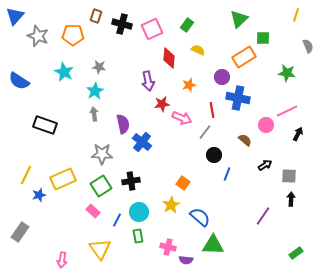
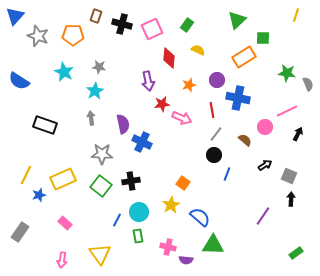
green triangle at (239, 19): moved 2 px left, 1 px down
gray semicircle at (308, 46): moved 38 px down
purple circle at (222, 77): moved 5 px left, 3 px down
gray arrow at (94, 114): moved 3 px left, 4 px down
pink circle at (266, 125): moved 1 px left, 2 px down
gray line at (205, 132): moved 11 px right, 2 px down
blue cross at (142, 142): rotated 12 degrees counterclockwise
gray square at (289, 176): rotated 21 degrees clockwise
green square at (101, 186): rotated 20 degrees counterclockwise
pink rectangle at (93, 211): moved 28 px left, 12 px down
yellow triangle at (100, 249): moved 5 px down
